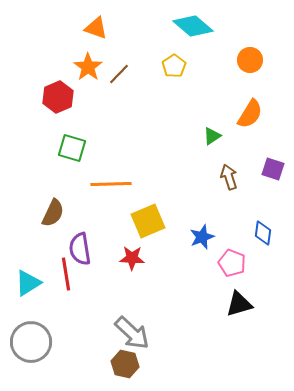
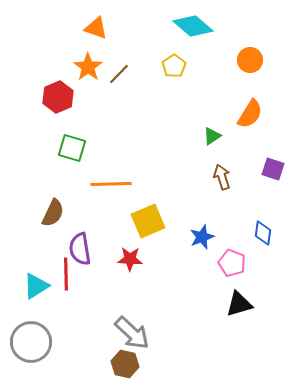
brown arrow: moved 7 px left
red star: moved 2 px left, 1 px down
red line: rotated 8 degrees clockwise
cyan triangle: moved 8 px right, 3 px down
